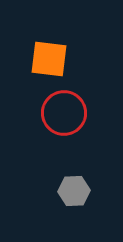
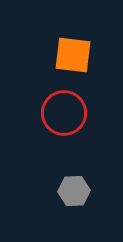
orange square: moved 24 px right, 4 px up
